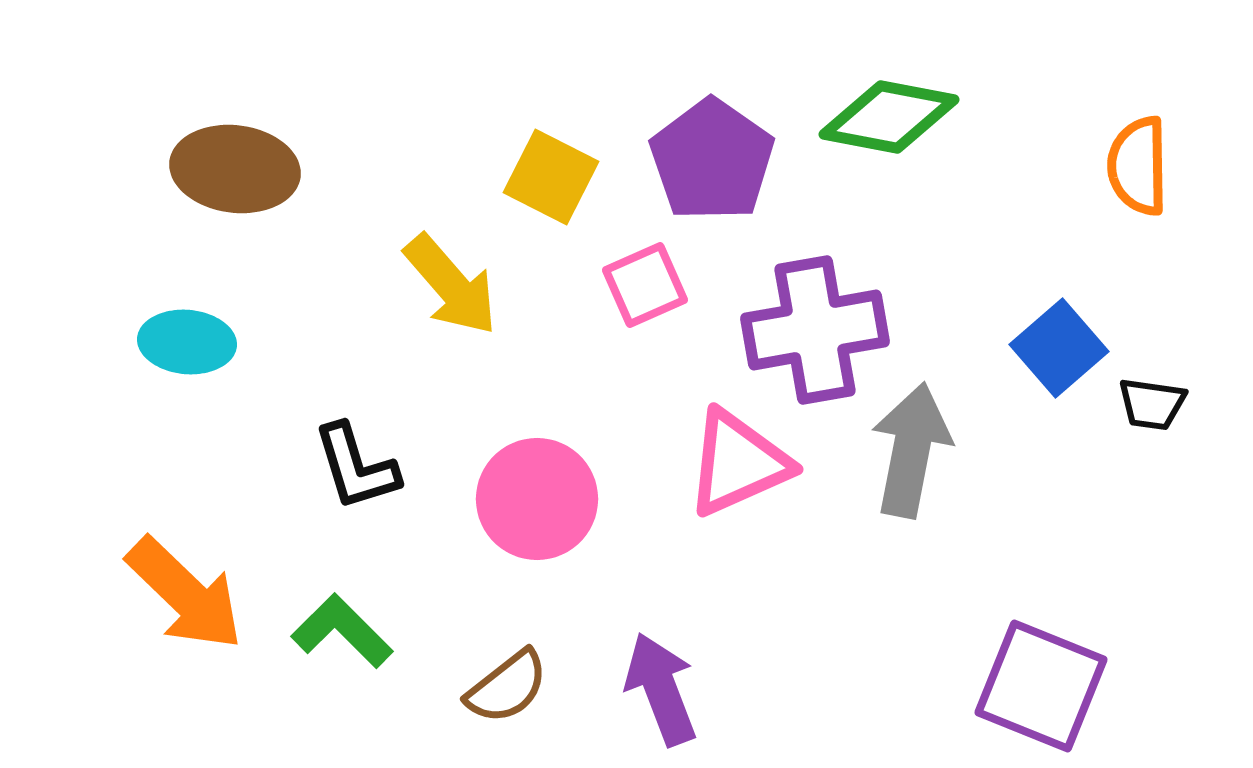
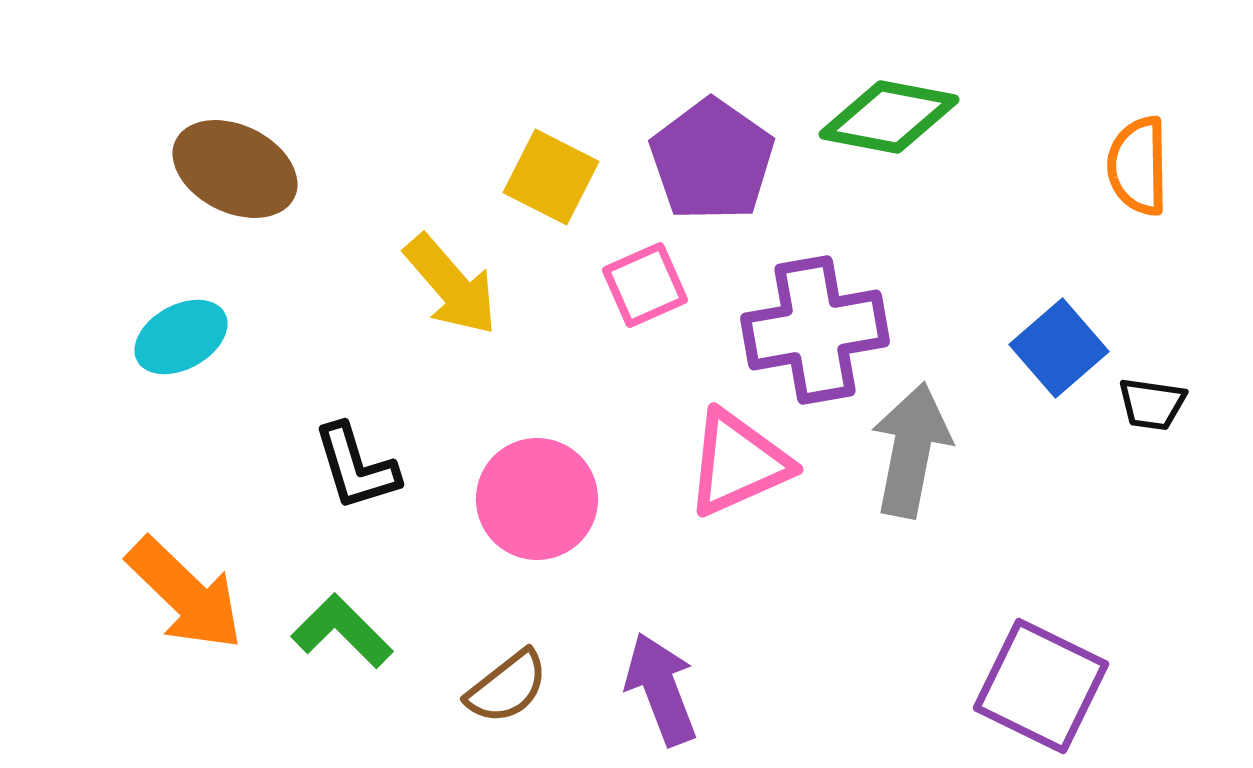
brown ellipse: rotated 19 degrees clockwise
cyan ellipse: moved 6 px left, 5 px up; rotated 34 degrees counterclockwise
purple square: rotated 4 degrees clockwise
